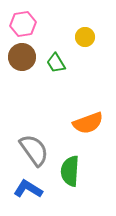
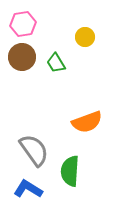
orange semicircle: moved 1 px left, 1 px up
